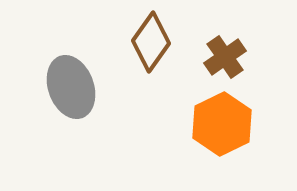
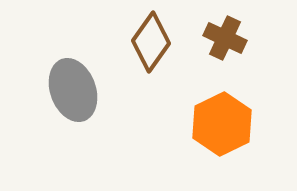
brown cross: moved 19 px up; rotated 30 degrees counterclockwise
gray ellipse: moved 2 px right, 3 px down
